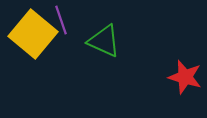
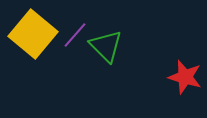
purple line: moved 14 px right, 15 px down; rotated 60 degrees clockwise
green triangle: moved 2 px right, 5 px down; rotated 21 degrees clockwise
